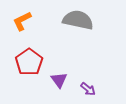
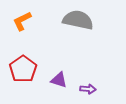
red pentagon: moved 6 px left, 7 px down
purple triangle: rotated 36 degrees counterclockwise
purple arrow: rotated 35 degrees counterclockwise
